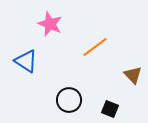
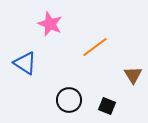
blue triangle: moved 1 px left, 2 px down
brown triangle: rotated 12 degrees clockwise
black square: moved 3 px left, 3 px up
